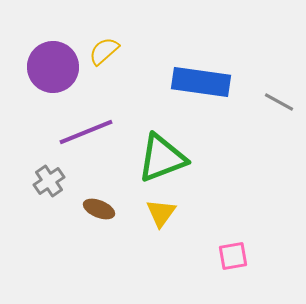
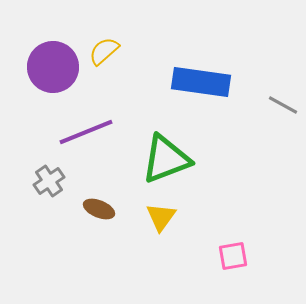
gray line: moved 4 px right, 3 px down
green triangle: moved 4 px right, 1 px down
yellow triangle: moved 4 px down
